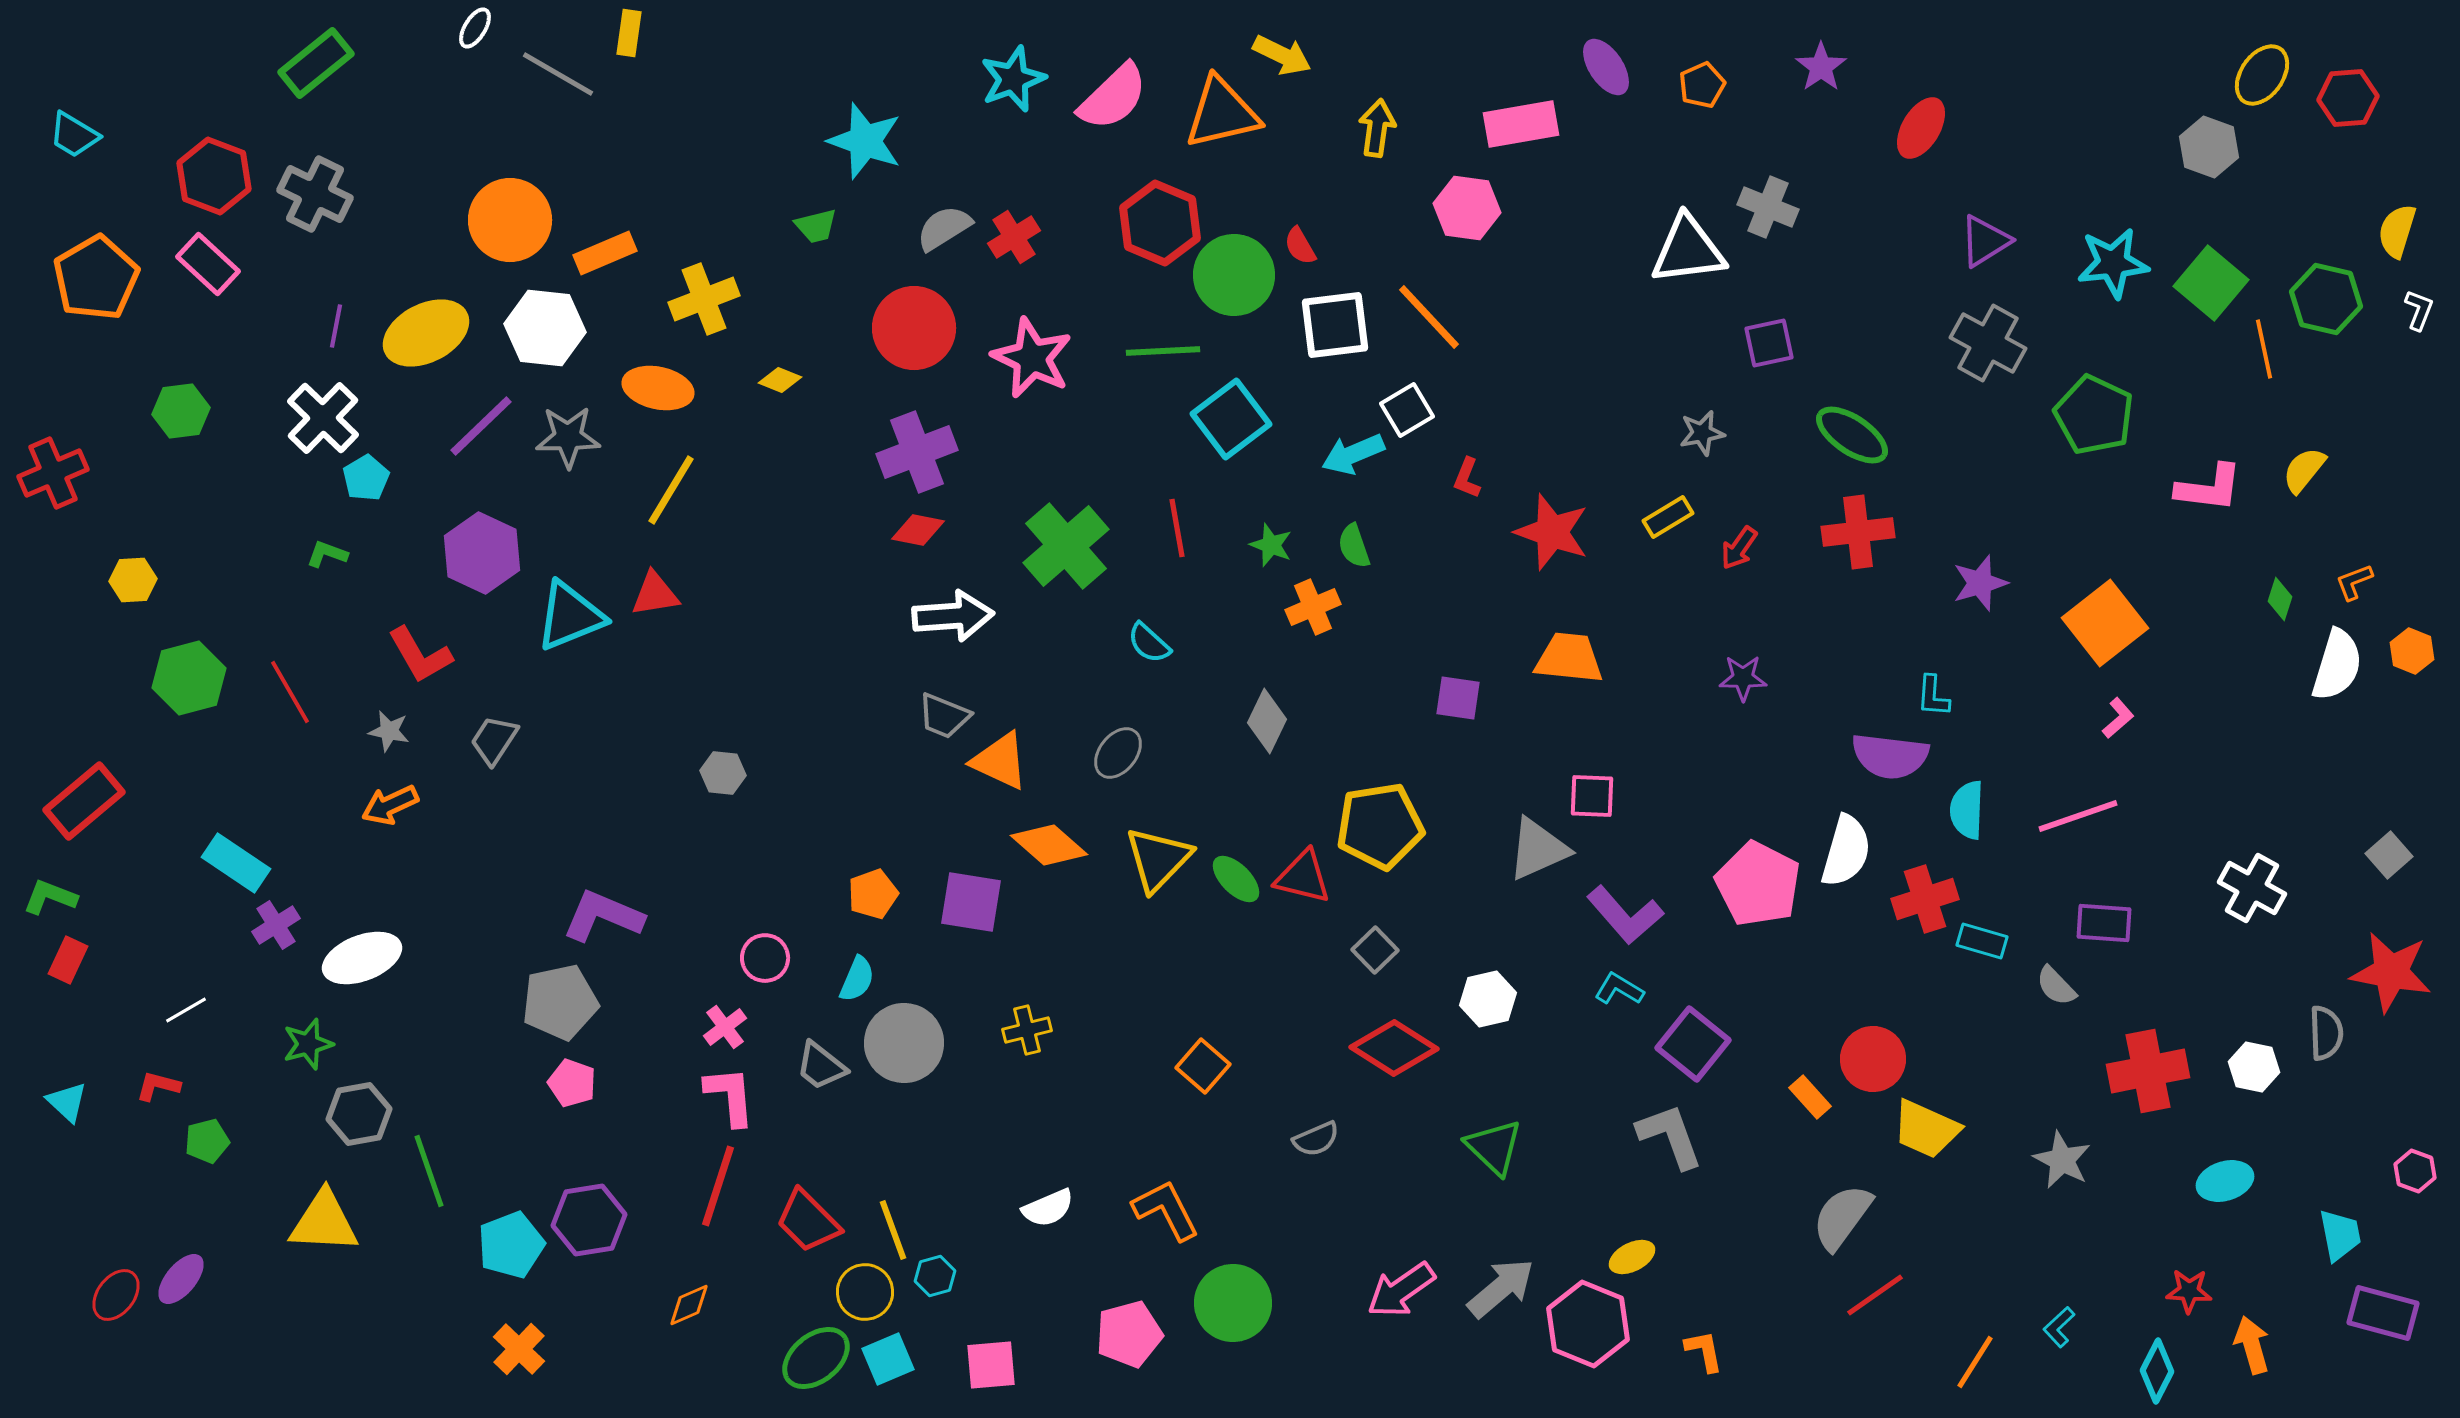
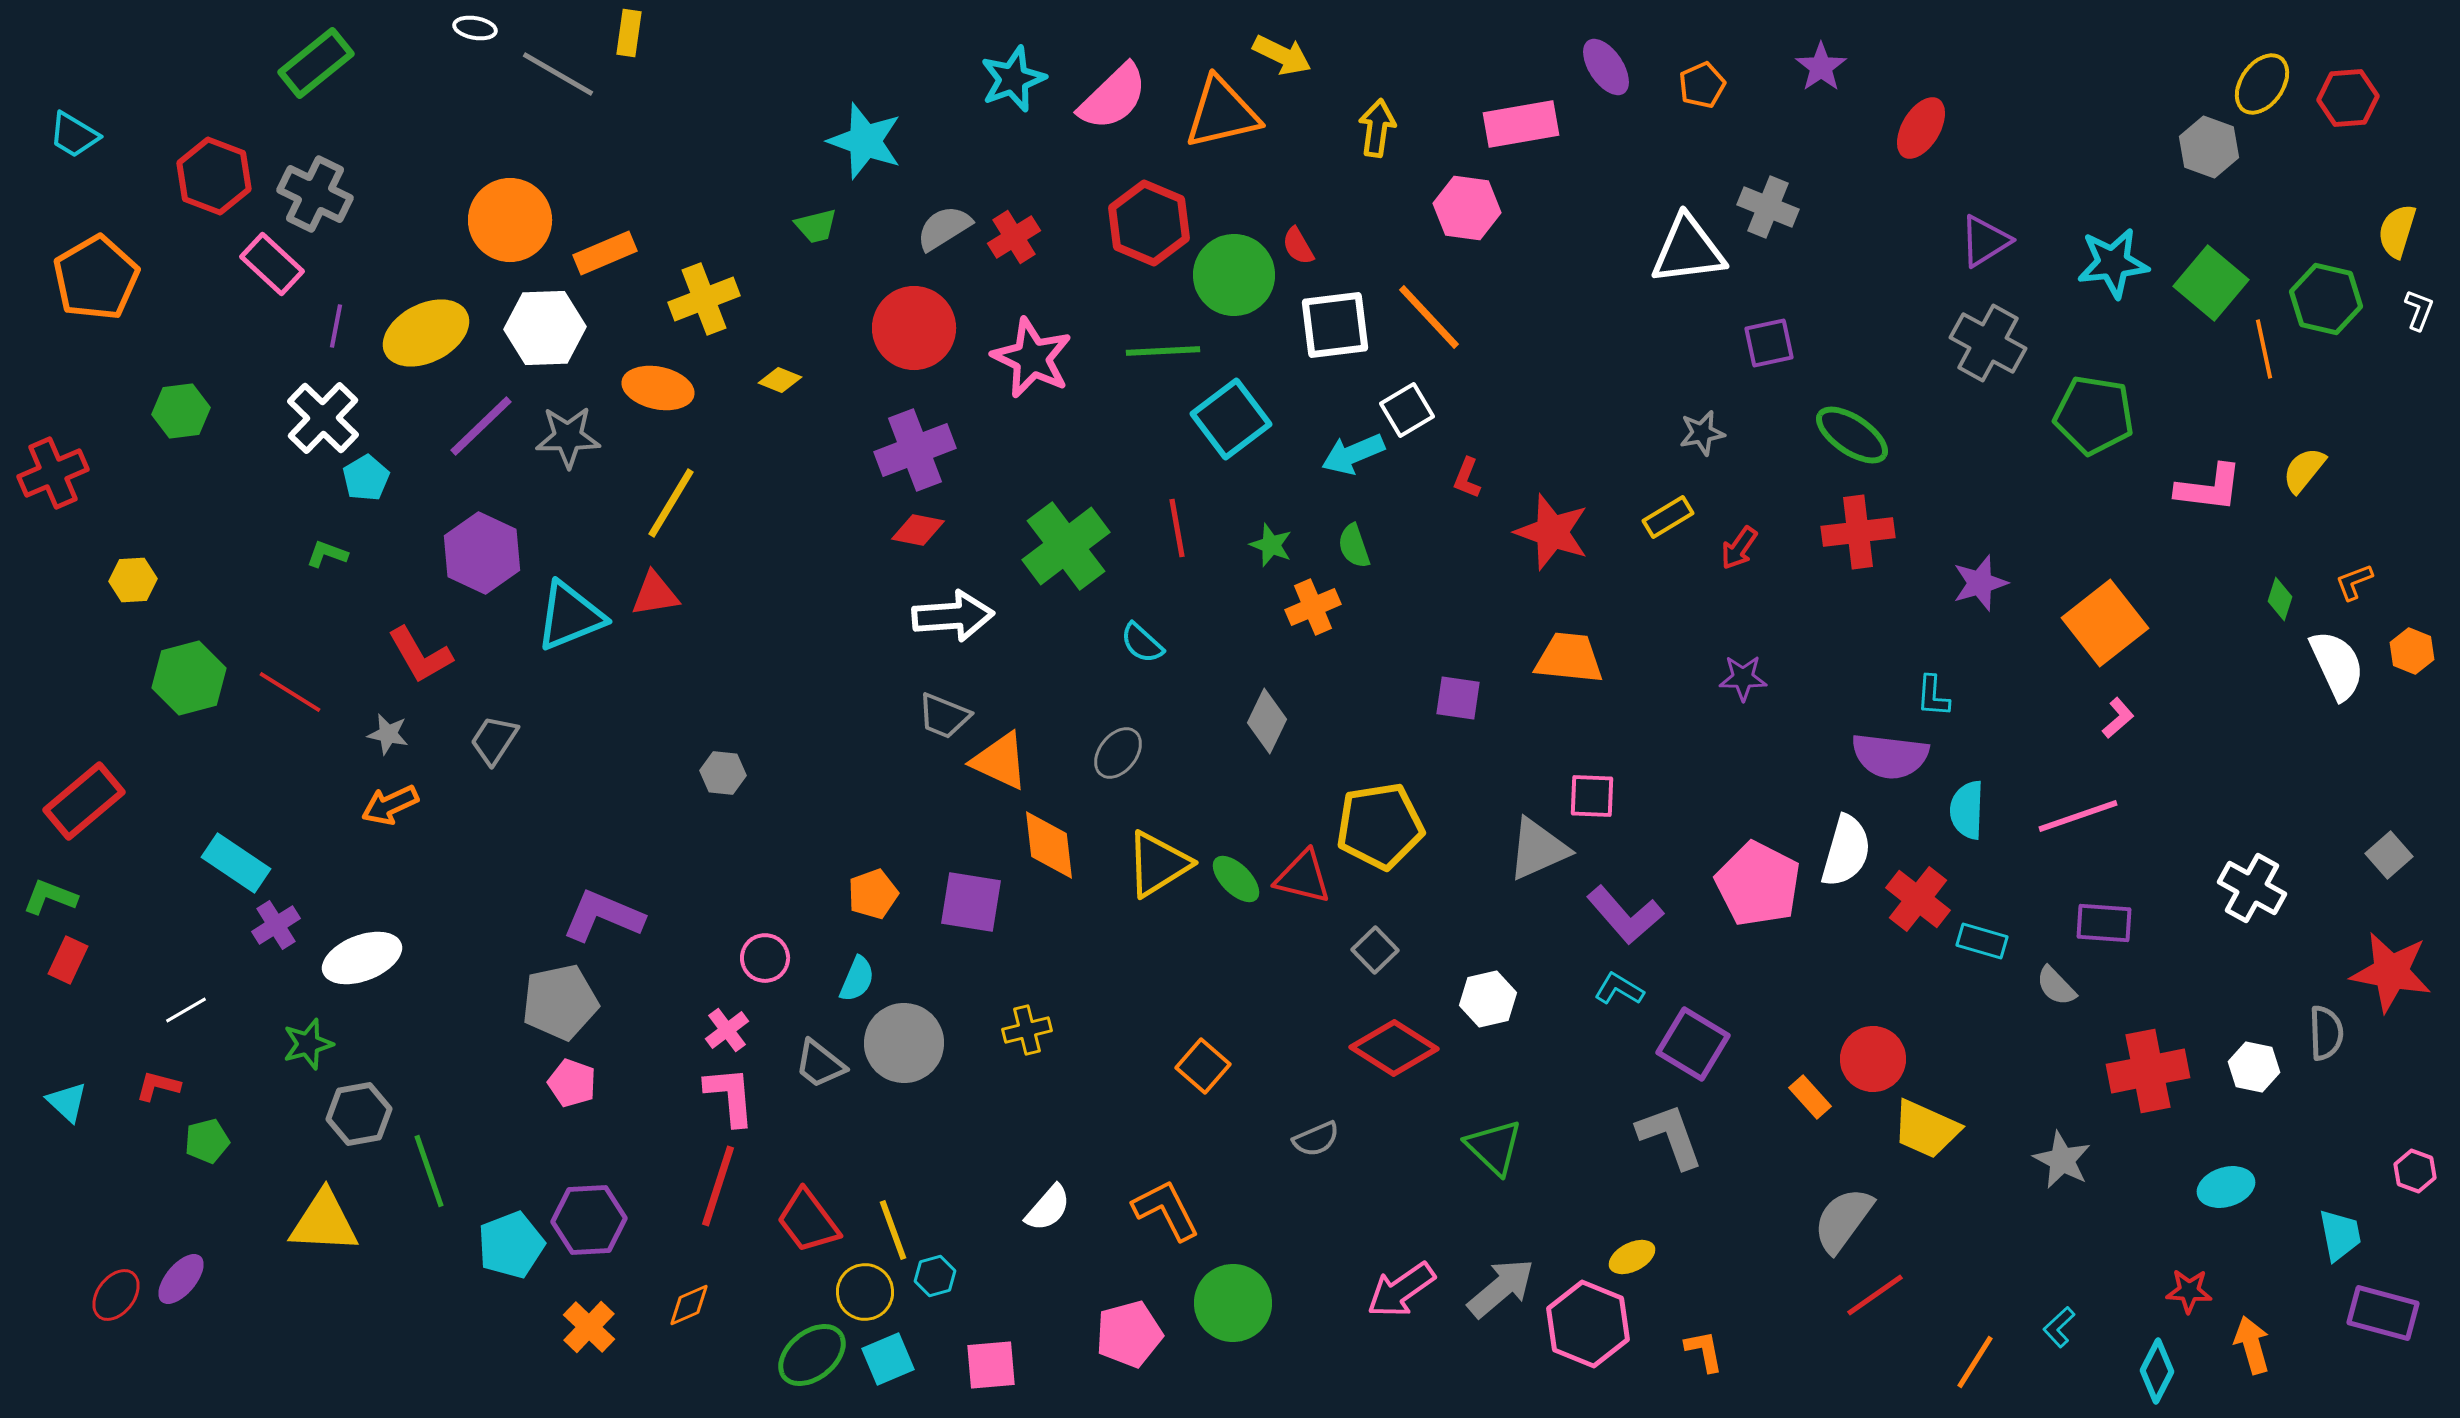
white ellipse at (475, 28): rotated 69 degrees clockwise
yellow ellipse at (2262, 75): moved 9 px down
red hexagon at (1160, 223): moved 11 px left
red semicircle at (1300, 246): moved 2 px left
pink rectangle at (208, 264): moved 64 px right
white hexagon at (545, 328): rotated 8 degrees counterclockwise
green pentagon at (2094, 415): rotated 16 degrees counterclockwise
purple cross at (917, 452): moved 2 px left, 2 px up
yellow line at (671, 490): moved 13 px down
green cross at (1066, 546): rotated 4 degrees clockwise
cyan semicircle at (1149, 643): moved 7 px left
white semicircle at (2337, 665): rotated 42 degrees counterclockwise
red line at (290, 692): rotated 28 degrees counterclockwise
gray star at (389, 731): moved 1 px left, 3 px down
orange diamond at (1049, 845): rotated 42 degrees clockwise
yellow triangle at (1158, 859): moved 5 px down; rotated 14 degrees clockwise
red cross at (1925, 899): moved 7 px left; rotated 34 degrees counterclockwise
pink cross at (725, 1027): moved 2 px right, 3 px down
purple square at (1693, 1044): rotated 8 degrees counterclockwise
gray trapezoid at (821, 1066): moved 1 px left, 2 px up
cyan ellipse at (2225, 1181): moved 1 px right, 6 px down
white semicircle at (1048, 1208): rotated 26 degrees counterclockwise
gray semicircle at (1842, 1217): moved 1 px right, 3 px down
purple hexagon at (589, 1220): rotated 6 degrees clockwise
red trapezoid at (808, 1221): rotated 8 degrees clockwise
orange cross at (519, 1349): moved 70 px right, 22 px up
green ellipse at (816, 1358): moved 4 px left, 3 px up
